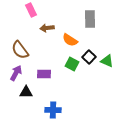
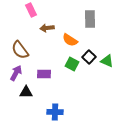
blue cross: moved 2 px right, 2 px down
